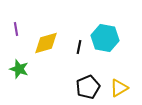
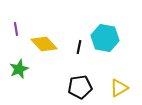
yellow diamond: moved 2 px left, 1 px down; rotated 64 degrees clockwise
green star: rotated 30 degrees clockwise
black pentagon: moved 8 px left; rotated 15 degrees clockwise
